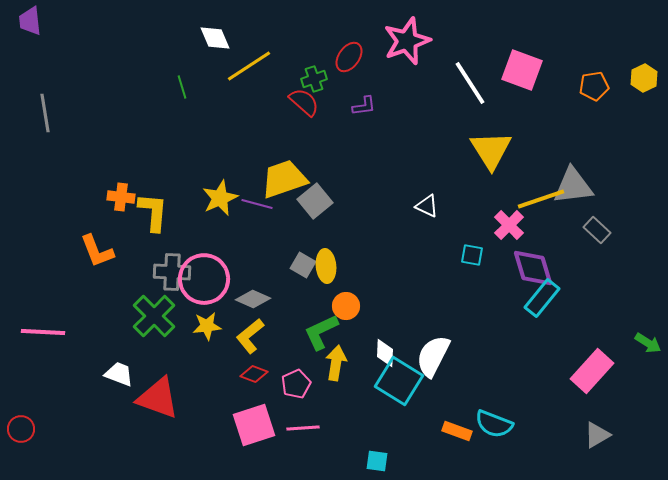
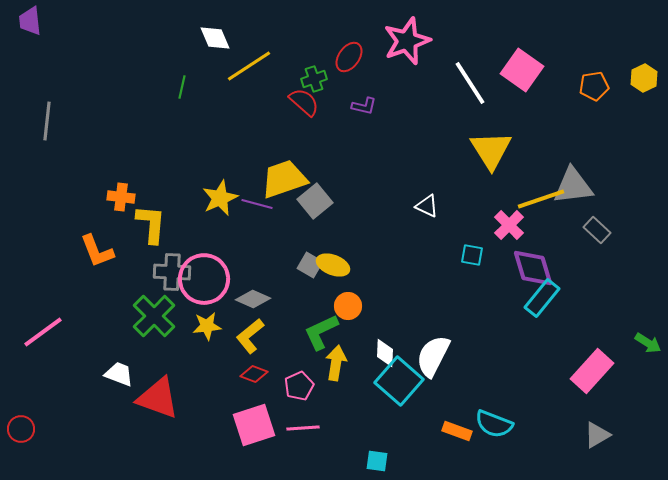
pink square at (522, 70): rotated 15 degrees clockwise
green line at (182, 87): rotated 30 degrees clockwise
purple L-shape at (364, 106): rotated 20 degrees clockwise
gray line at (45, 113): moved 2 px right, 8 px down; rotated 15 degrees clockwise
yellow L-shape at (153, 212): moved 2 px left, 12 px down
gray square at (303, 265): moved 7 px right
yellow ellipse at (326, 266): moved 7 px right, 1 px up; rotated 64 degrees counterclockwise
orange circle at (346, 306): moved 2 px right
pink line at (43, 332): rotated 39 degrees counterclockwise
cyan square at (399, 381): rotated 9 degrees clockwise
pink pentagon at (296, 384): moved 3 px right, 2 px down
